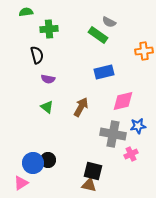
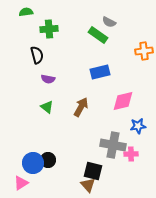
blue rectangle: moved 4 px left
gray cross: moved 11 px down
pink cross: rotated 24 degrees clockwise
brown triangle: moved 1 px left; rotated 35 degrees clockwise
